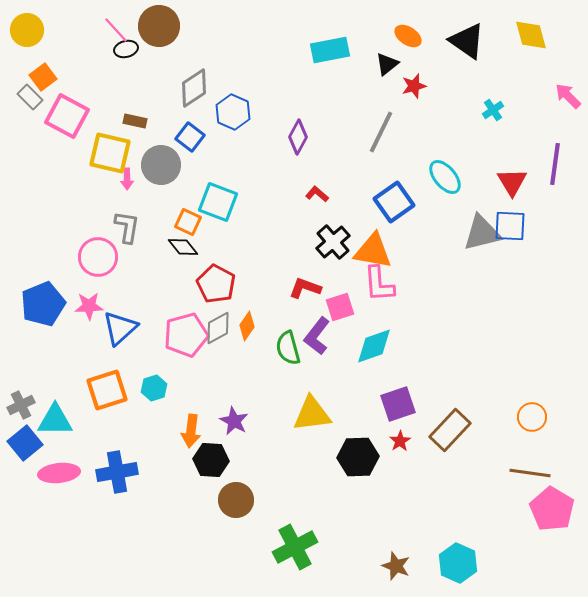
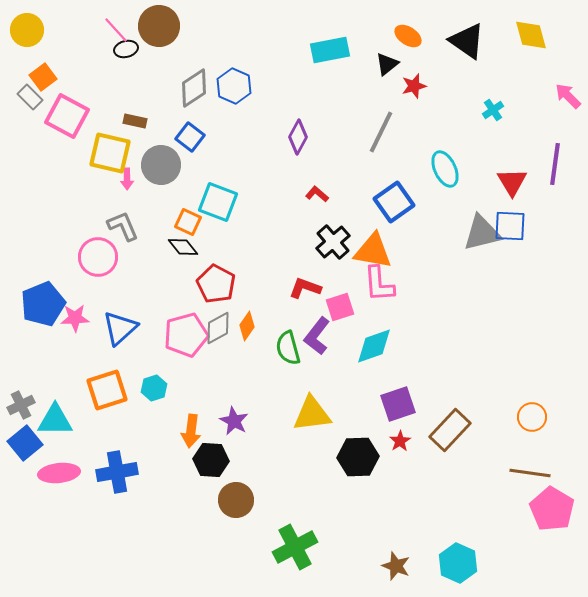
blue hexagon at (233, 112): moved 1 px right, 26 px up
cyan ellipse at (445, 177): moved 8 px up; rotated 15 degrees clockwise
gray L-shape at (127, 227): moved 4 px left, 1 px up; rotated 32 degrees counterclockwise
pink star at (89, 306): moved 14 px left, 12 px down
